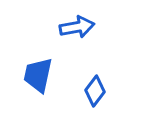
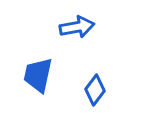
blue diamond: moved 1 px up
